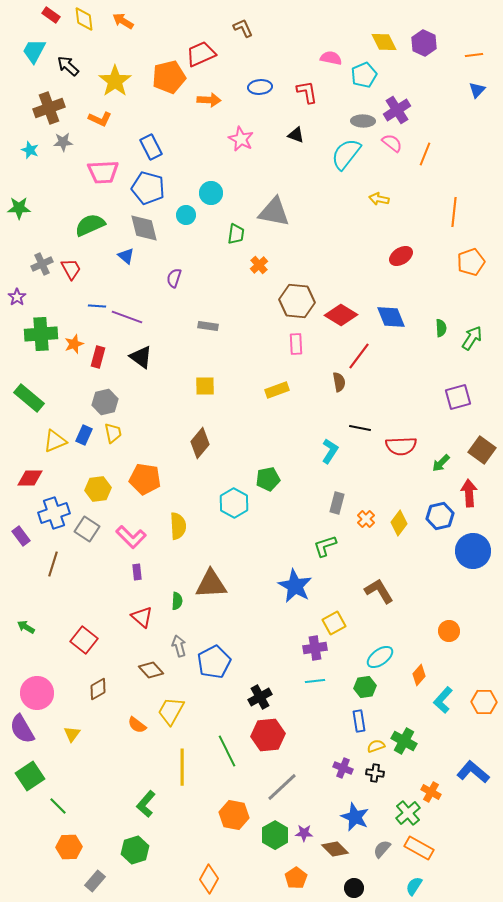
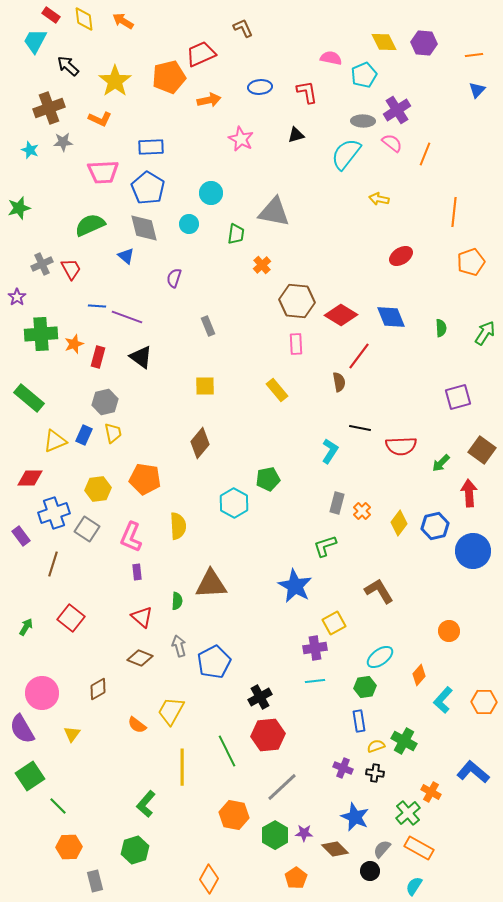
purple hexagon at (424, 43): rotated 20 degrees counterclockwise
cyan trapezoid at (34, 51): moved 1 px right, 10 px up
orange arrow at (209, 100): rotated 15 degrees counterclockwise
black triangle at (296, 135): rotated 36 degrees counterclockwise
blue rectangle at (151, 147): rotated 65 degrees counterclockwise
blue pentagon at (148, 188): rotated 16 degrees clockwise
green star at (19, 208): rotated 15 degrees counterclockwise
cyan circle at (186, 215): moved 3 px right, 9 px down
orange cross at (259, 265): moved 3 px right
gray rectangle at (208, 326): rotated 60 degrees clockwise
green arrow at (472, 338): moved 13 px right, 5 px up
yellow rectangle at (277, 390): rotated 70 degrees clockwise
blue hexagon at (440, 516): moved 5 px left, 10 px down
orange cross at (366, 519): moved 4 px left, 8 px up
pink L-shape at (131, 537): rotated 68 degrees clockwise
green arrow at (26, 627): rotated 90 degrees clockwise
red square at (84, 640): moved 13 px left, 22 px up
brown diamond at (151, 670): moved 11 px left, 12 px up; rotated 25 degrees counterclockwise
pink circle at (37, 693): moved 5 px right
gray rectangle at (95, 881): rotated 55 degrees counterclockwise
black circle at (354, 888): moved 16 px right, 17 px up
